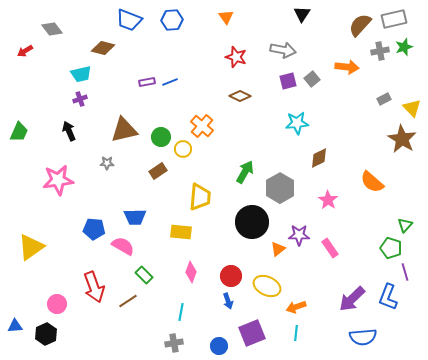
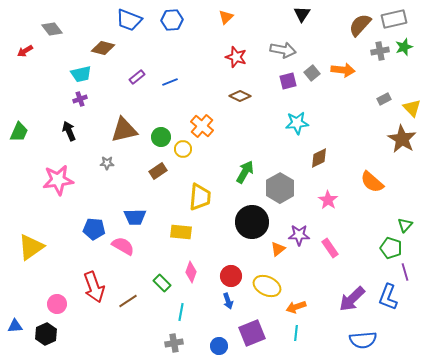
orange triangle at (226, 17): rotated 21 degrees clockwise
orange arrow at (347, 67): moved 4 px left, 3 px down
gray square at (312, 79): moved 6 px up
purple rectangle at (147, 82): moved 10 px left, 5 px up; rotated 28 degrees counterclockwise
green rectangle at (144, 275): moved 18 px right, 8 px down
blue semicircle at (363, 337): moved 3 px down
